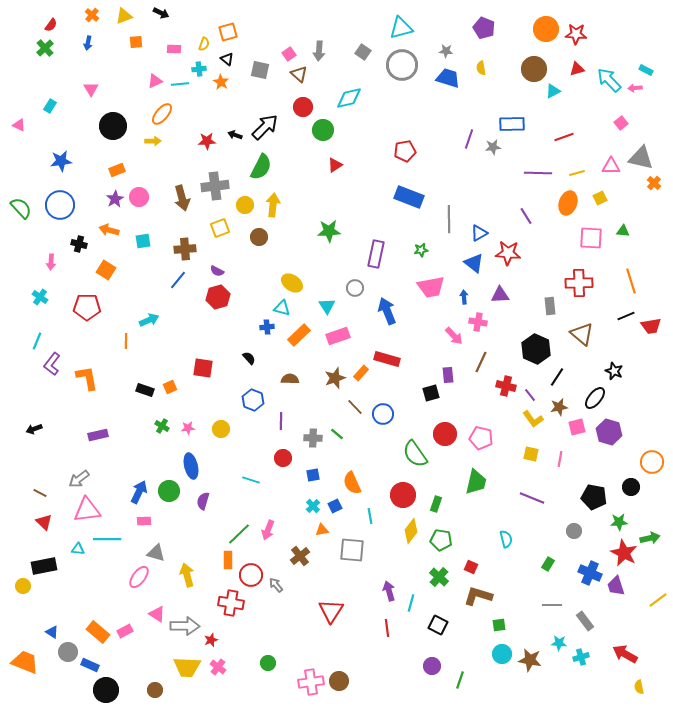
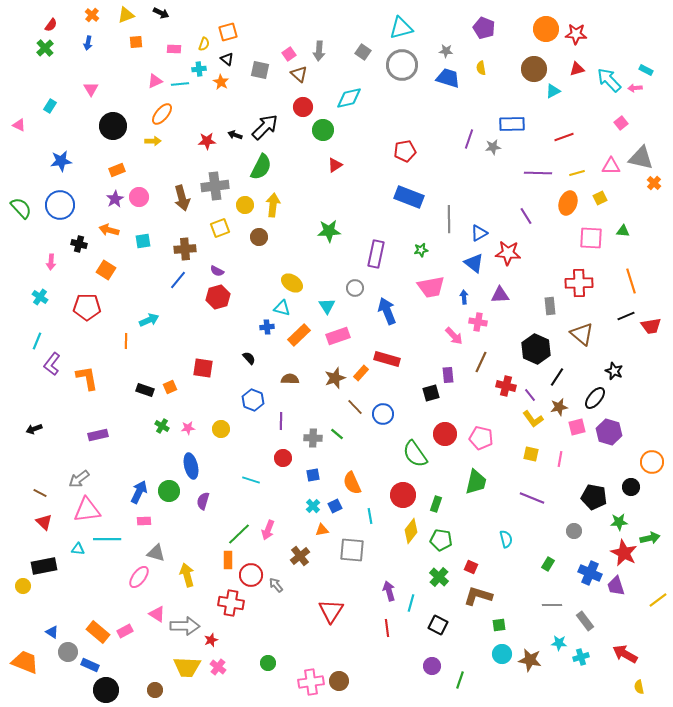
yellow triangle at (124, 16): moved 2 px right, 1 px up
